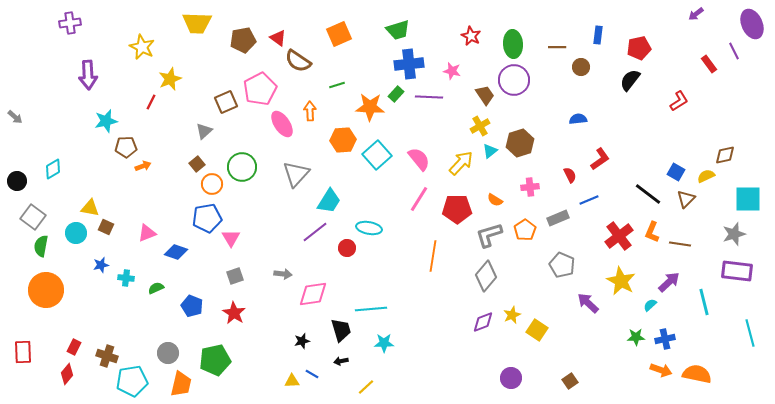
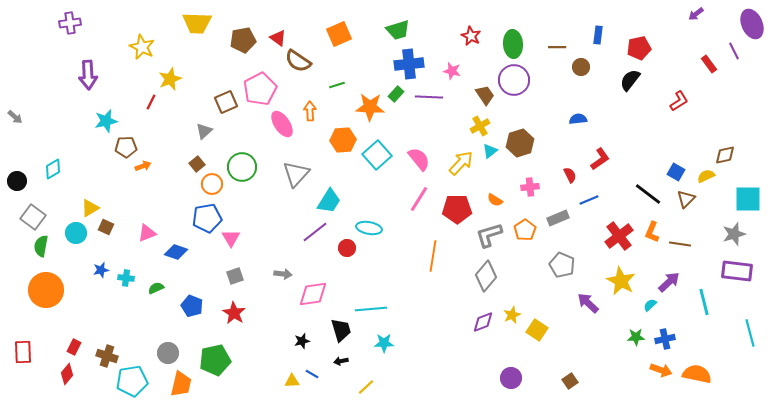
yellow triangle at (90, 208): rotated 42 degrees counterclockwise
blue star at (101, 265): moved 5 px down
